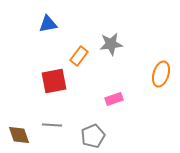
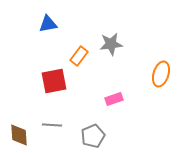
brown diamond: rotated 15 degrees clockwise
